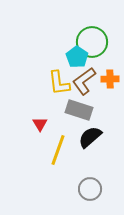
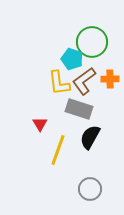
cyan pentagon: moved 5 px left, 2 px down; rotated 15 degrees counterclockwise
gray rectangle: moved 1 px up
black semicircle: rotated 20 degrees counterclockwise
